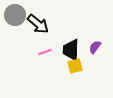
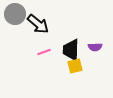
gray circle: moved 1 px up
purple semicircle: rotated 128 degrees counterclockwise
pink line: moved 1 px left
